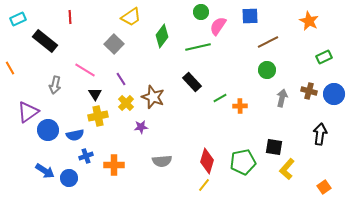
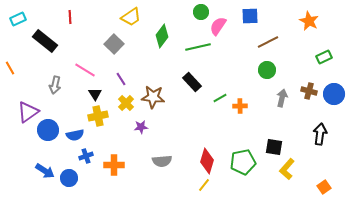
brown star at (153, 97): rotated 15 degrees counterclockwise
